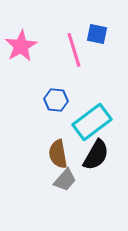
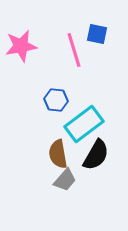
pink star: rotated 20 degrees clockwise
cyan rectangle: moved 8 px left, 2 px down
